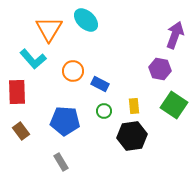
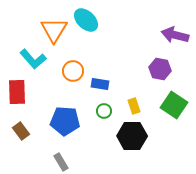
orange triangle: moved 5 px right, 1 px down
purple arrow: rotated 96 degrees counterclockwise
blue rectangle: rotated 18 degrees counterclockwise
yellow rectangle: rotated 14 degrees counterclockwise
black hexagon: rotated 8 degrees clockwise
